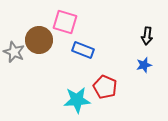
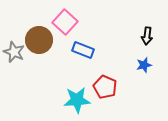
pink square: rotated 25 degrees clockwise
